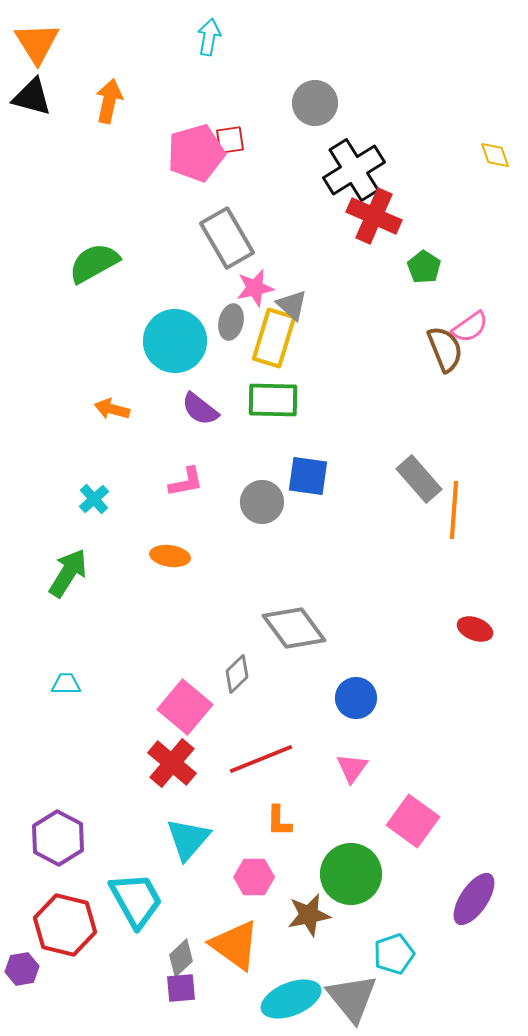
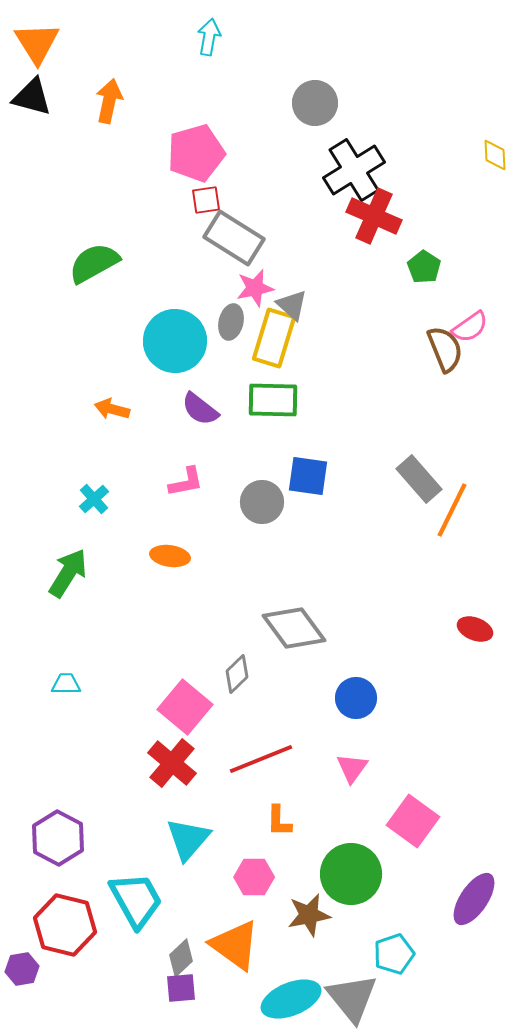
red square at (230, 140): moved 24 px left, 60 px down
yellow diamond at (495, 155): rotated 16 degrees clockwise
gray rectangle at (227, 238): moved 7 px right; rotated 28 degrees counterclockwise
orange line at (454, 510): moved 2 px left; rotated 22 degrees clockwise
